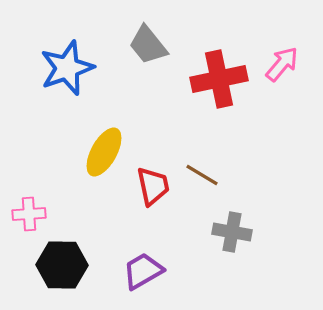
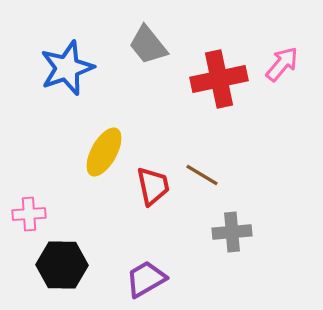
gray cross: rotated 15 degrees counterclockwise
purple trapezoid: moved 3 px right, 8 px down
